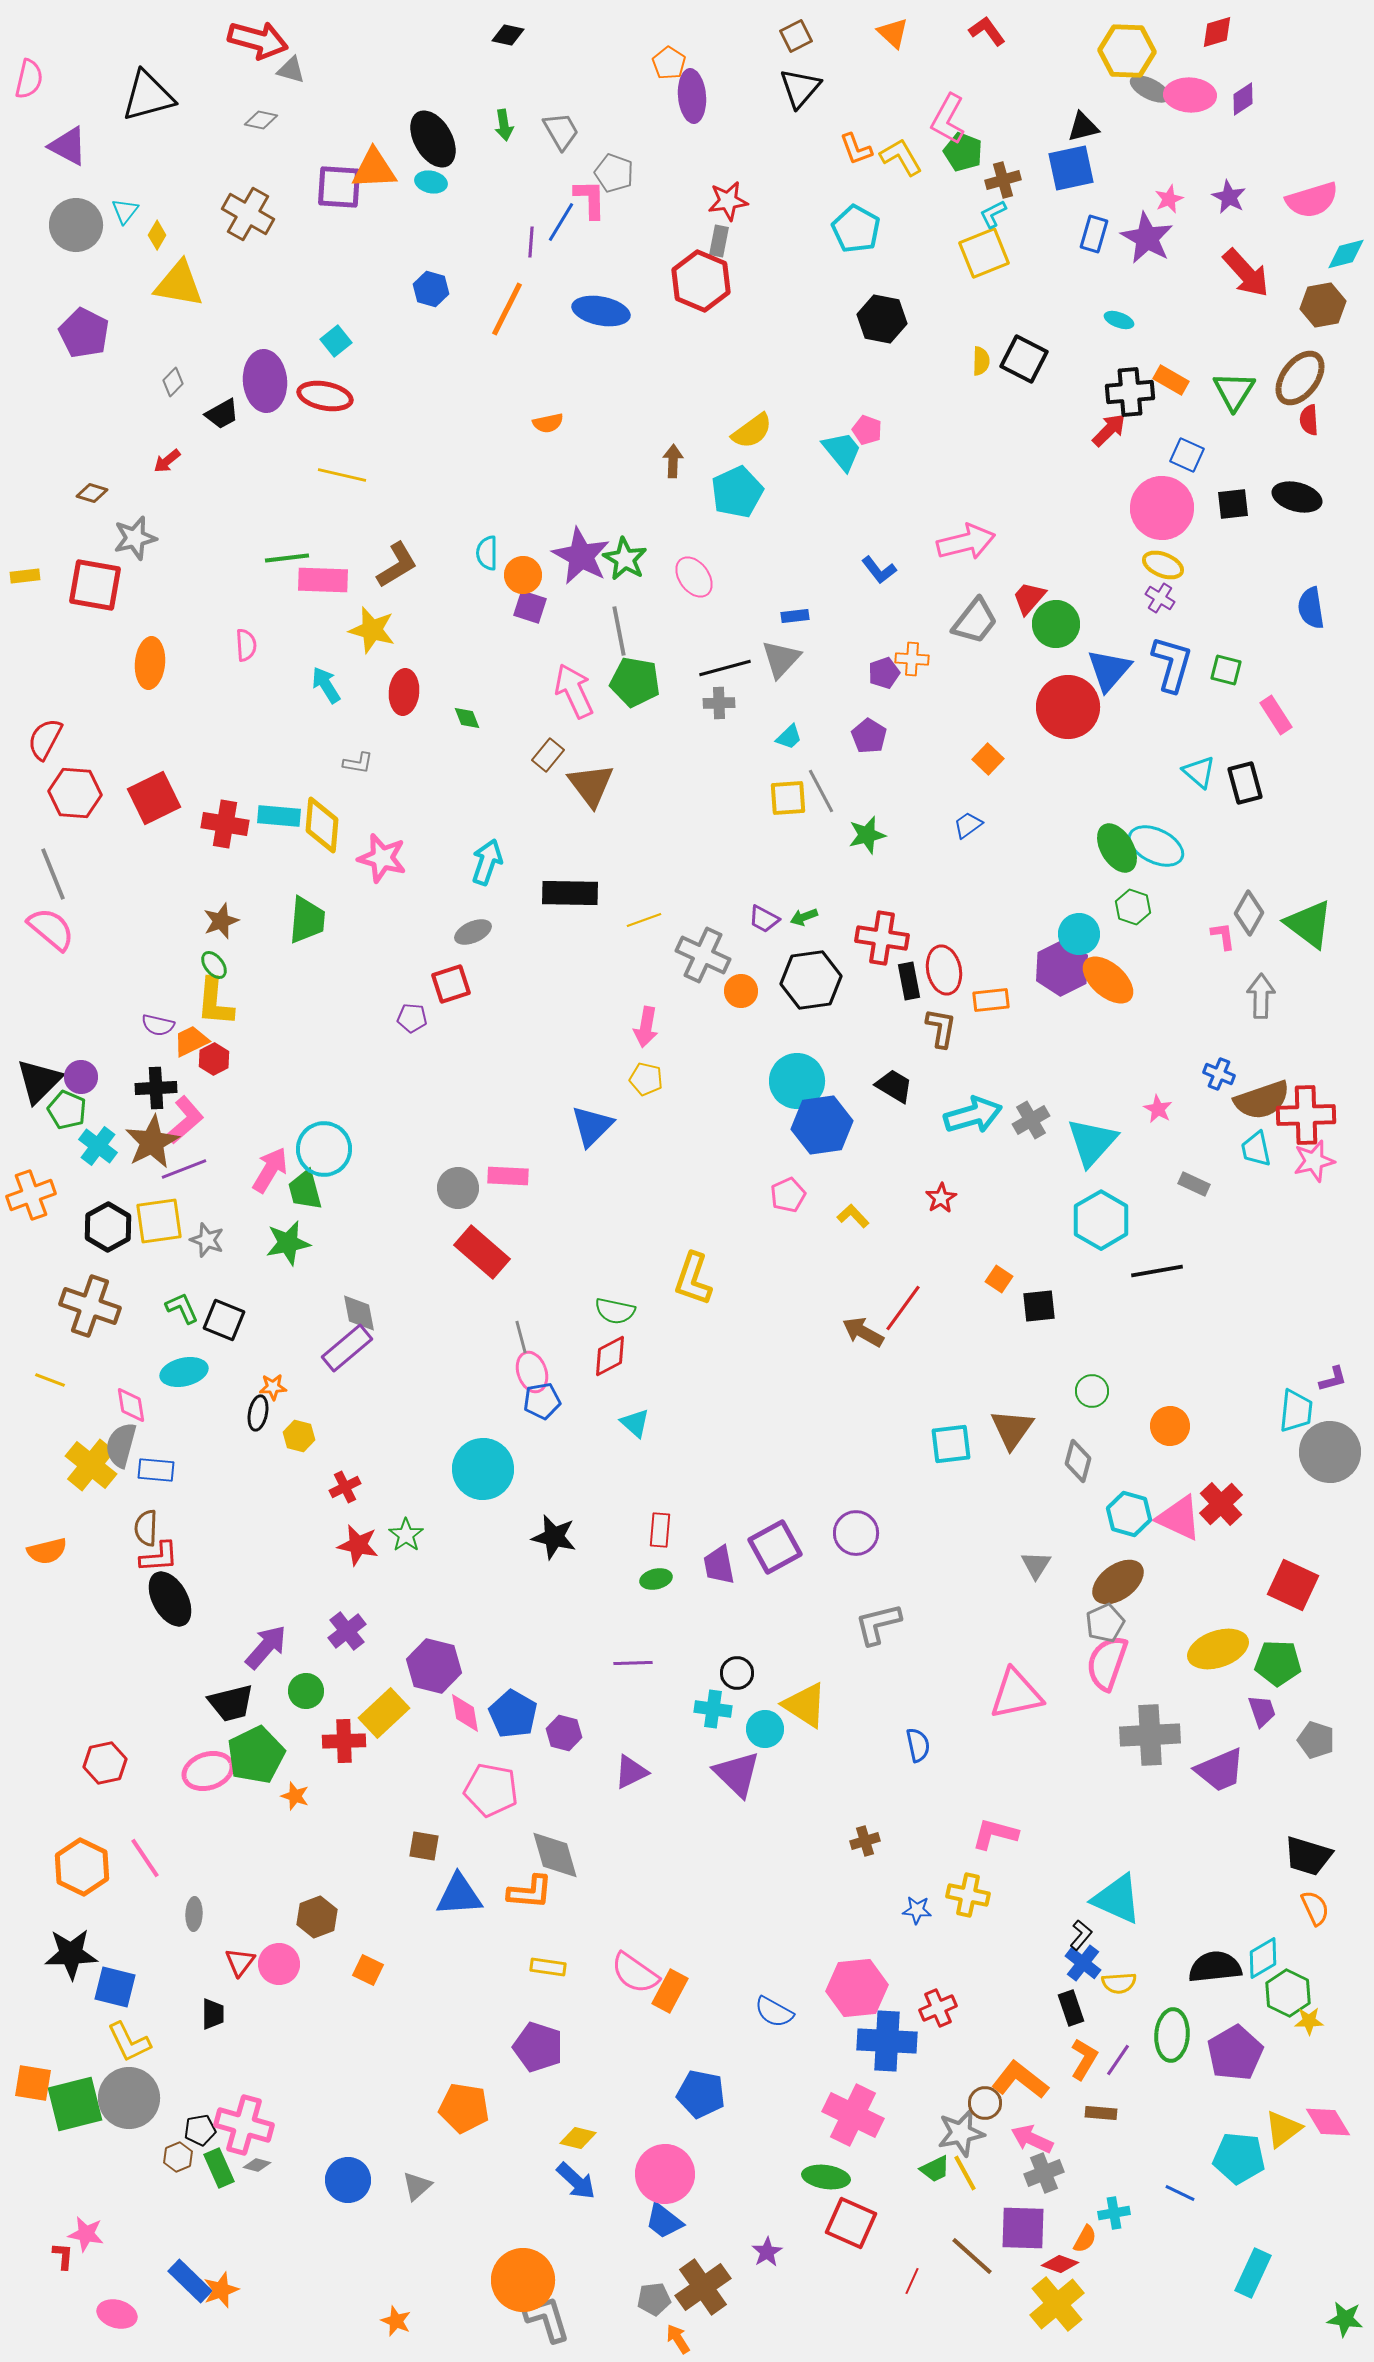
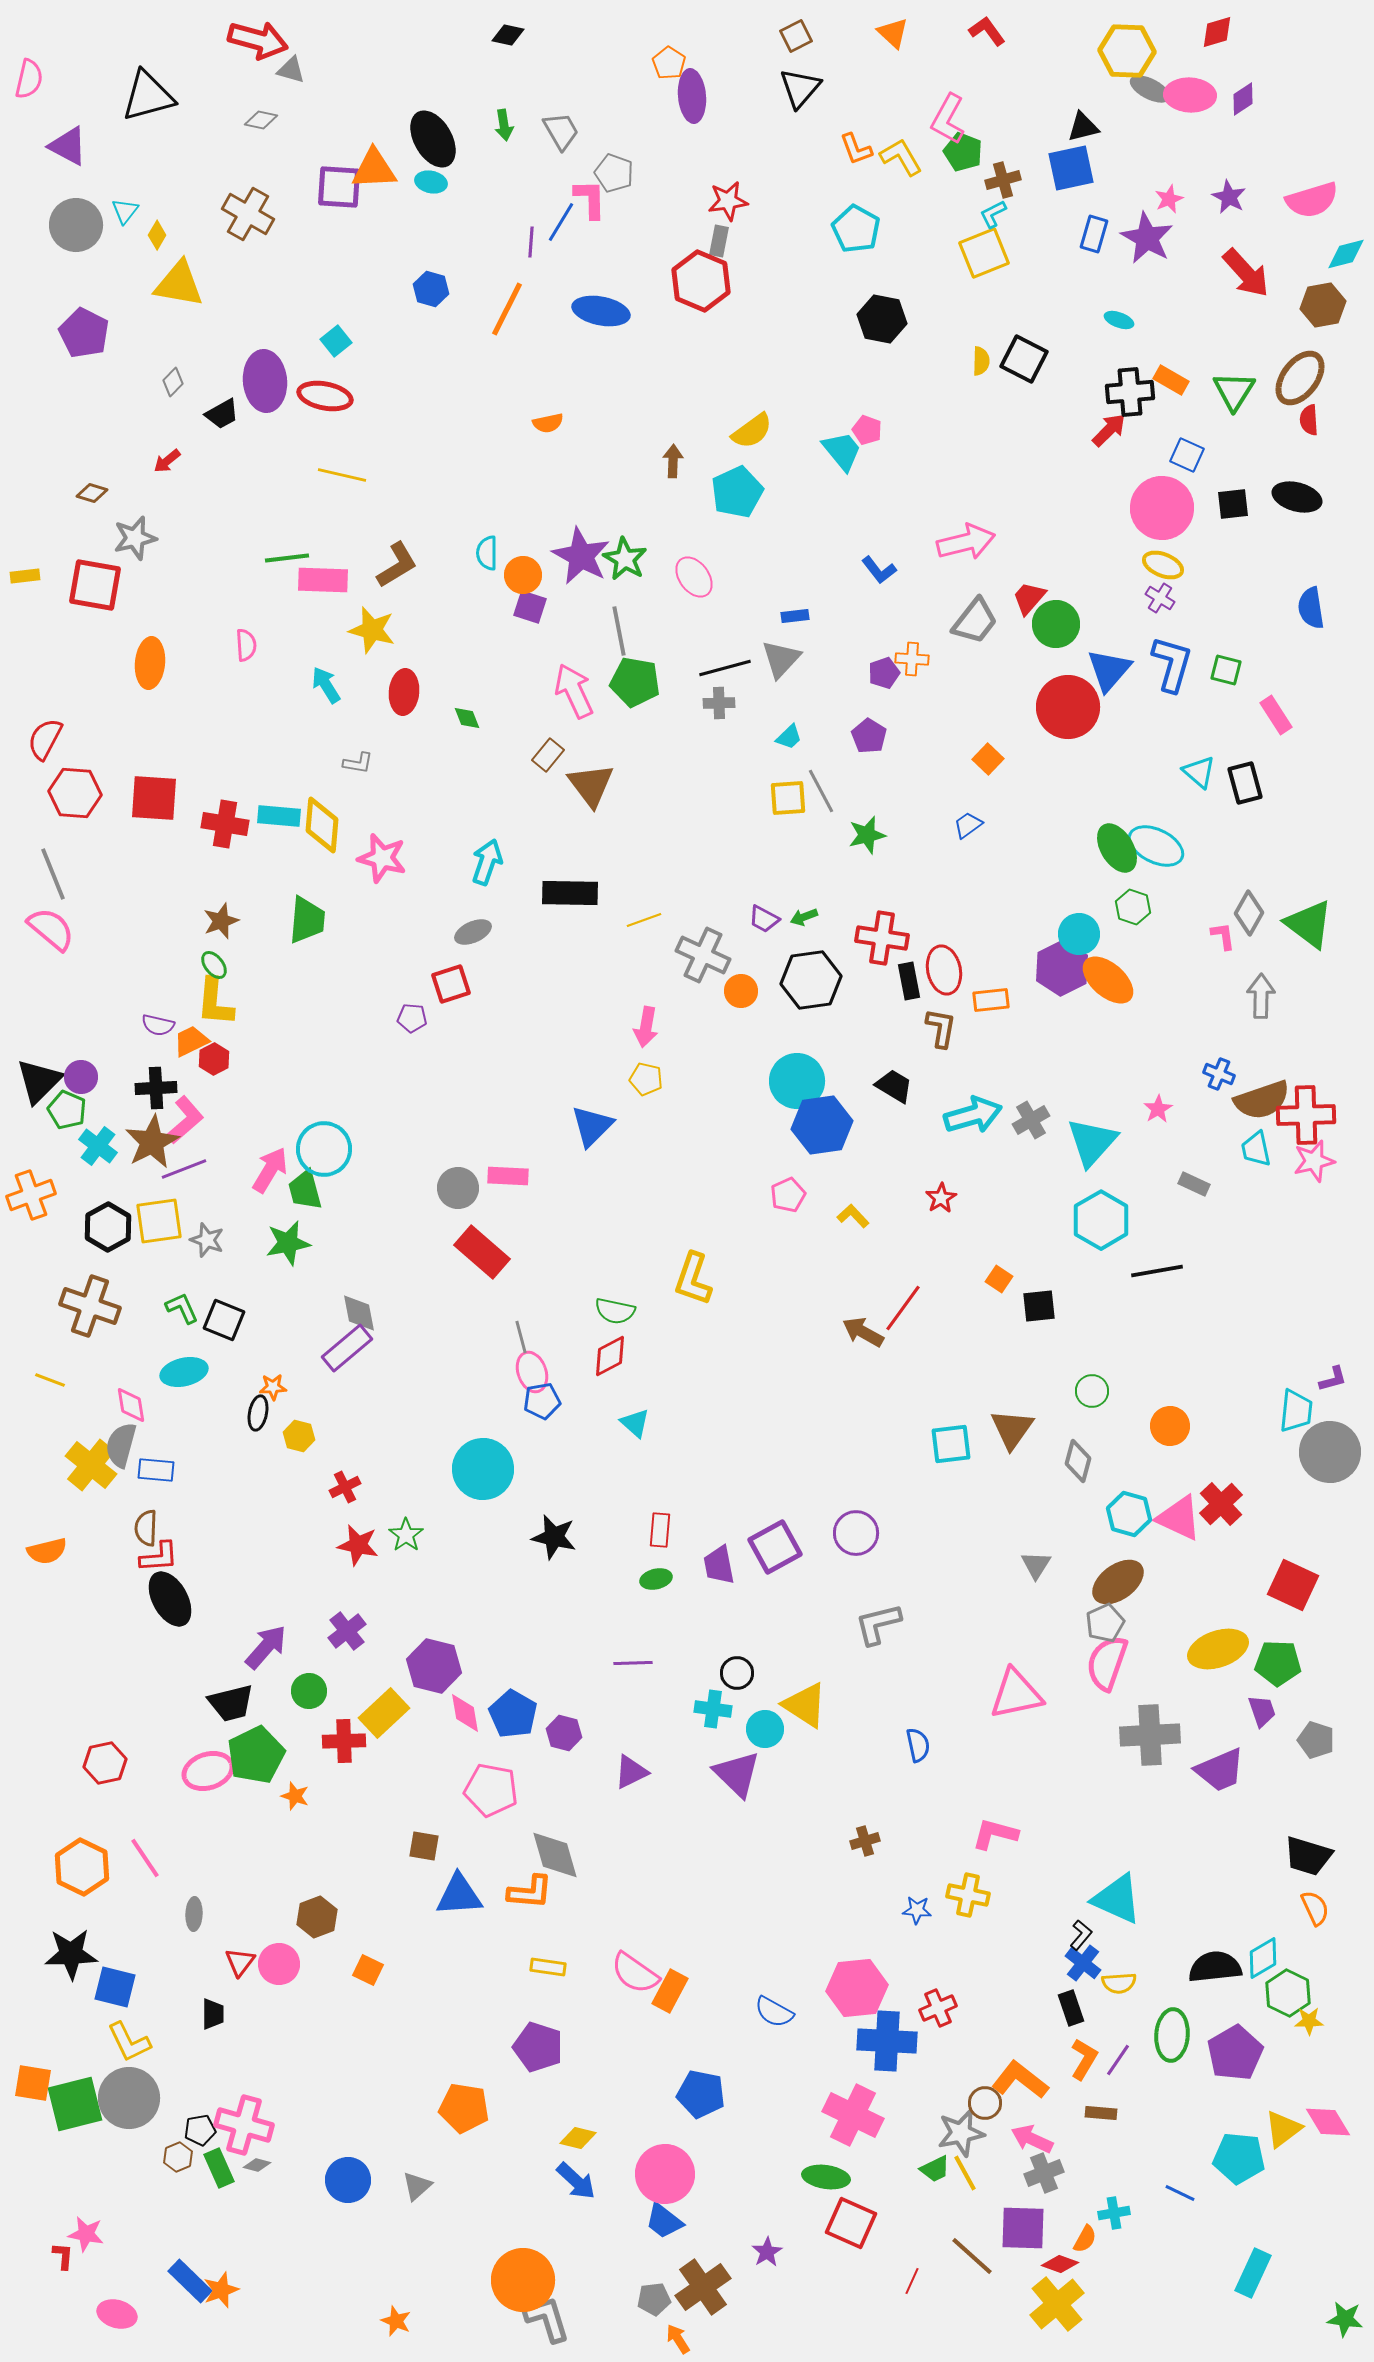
red square at (154, 798): rotated 30 degrees clockwise
pink star at (1158, 1109): rotated 12 degrees clockwise
green circle at (306, 1691): moved 3 px right
